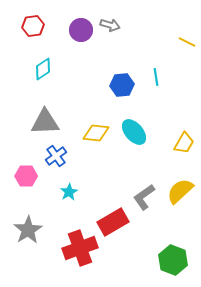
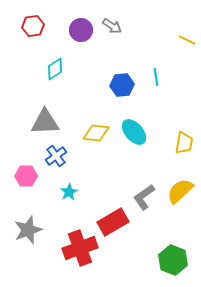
gray arrow: moved 2 px right, 1 px down; rotated 18 degrees clockwise
yellow line: moved 2 px up
cyan diamond: moved 12 px right
yellow trapezoid: rotated 20 degrees counterclockwise
gray star: rotated 12 degrees clockwise
